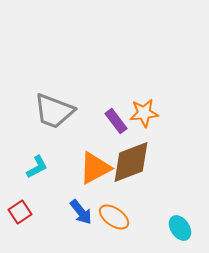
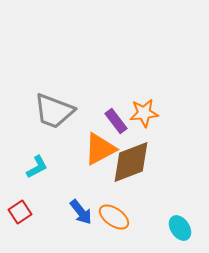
orange triangle: moved 5 px right, 19 px up
